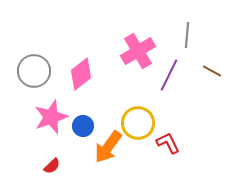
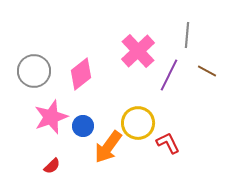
pink cross: rotated 12 degrees counterclockwise
brown line: moved 5 px left
